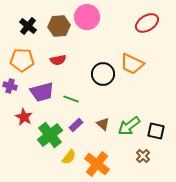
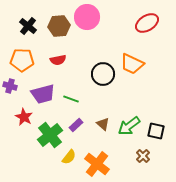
purple trapezoid: moved 1 px right, 2 px down
